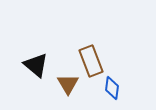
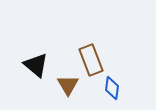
brown rectangle: moved 1 px up
brown triangle: moved 1 px down
